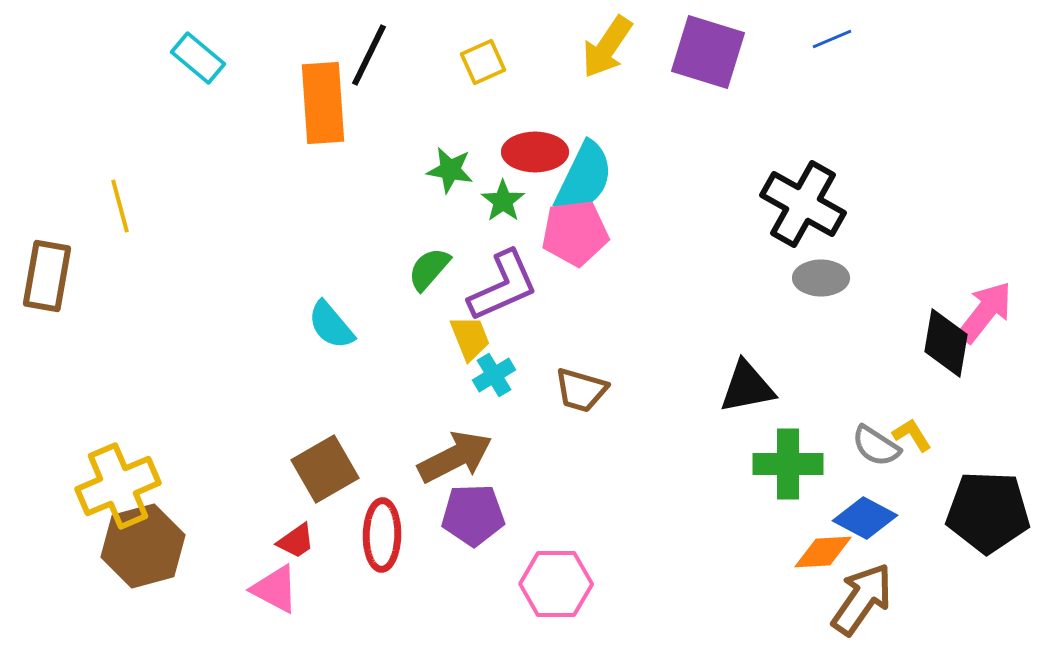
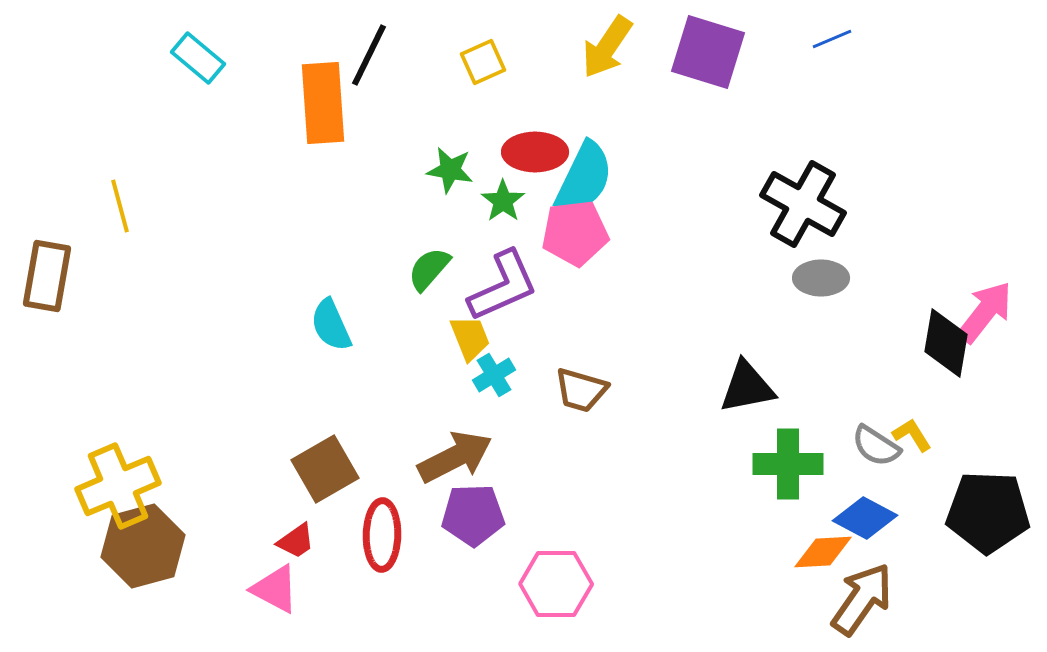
cyan semicircle at (331, 325): rotated 16 degrees clockwise
